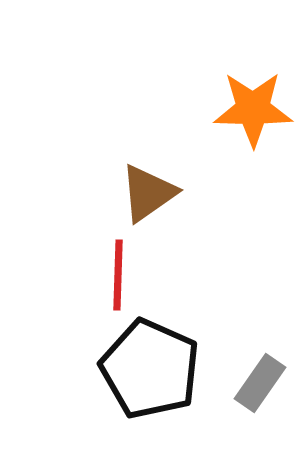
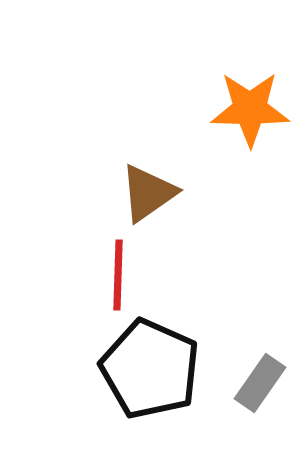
orange star: moved 3 px left
